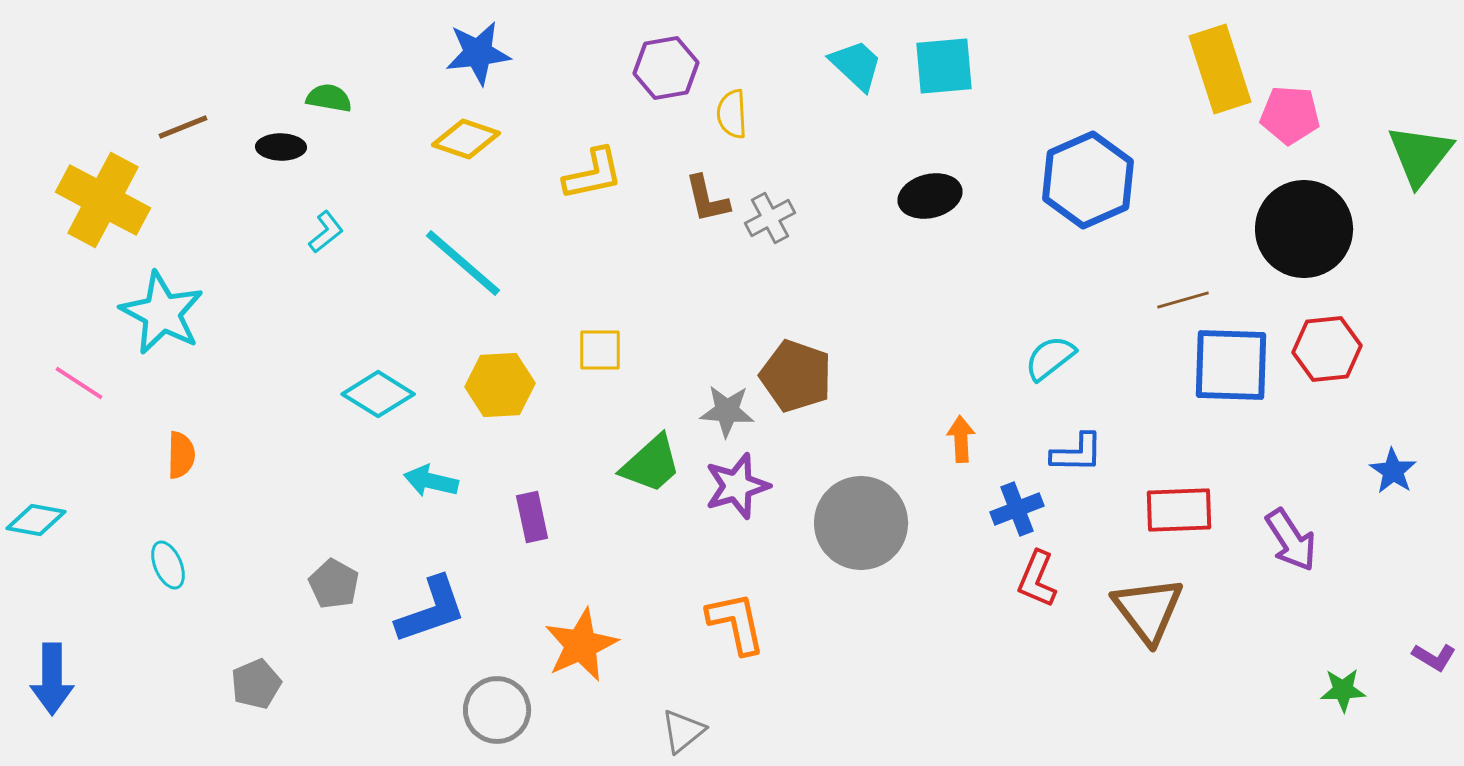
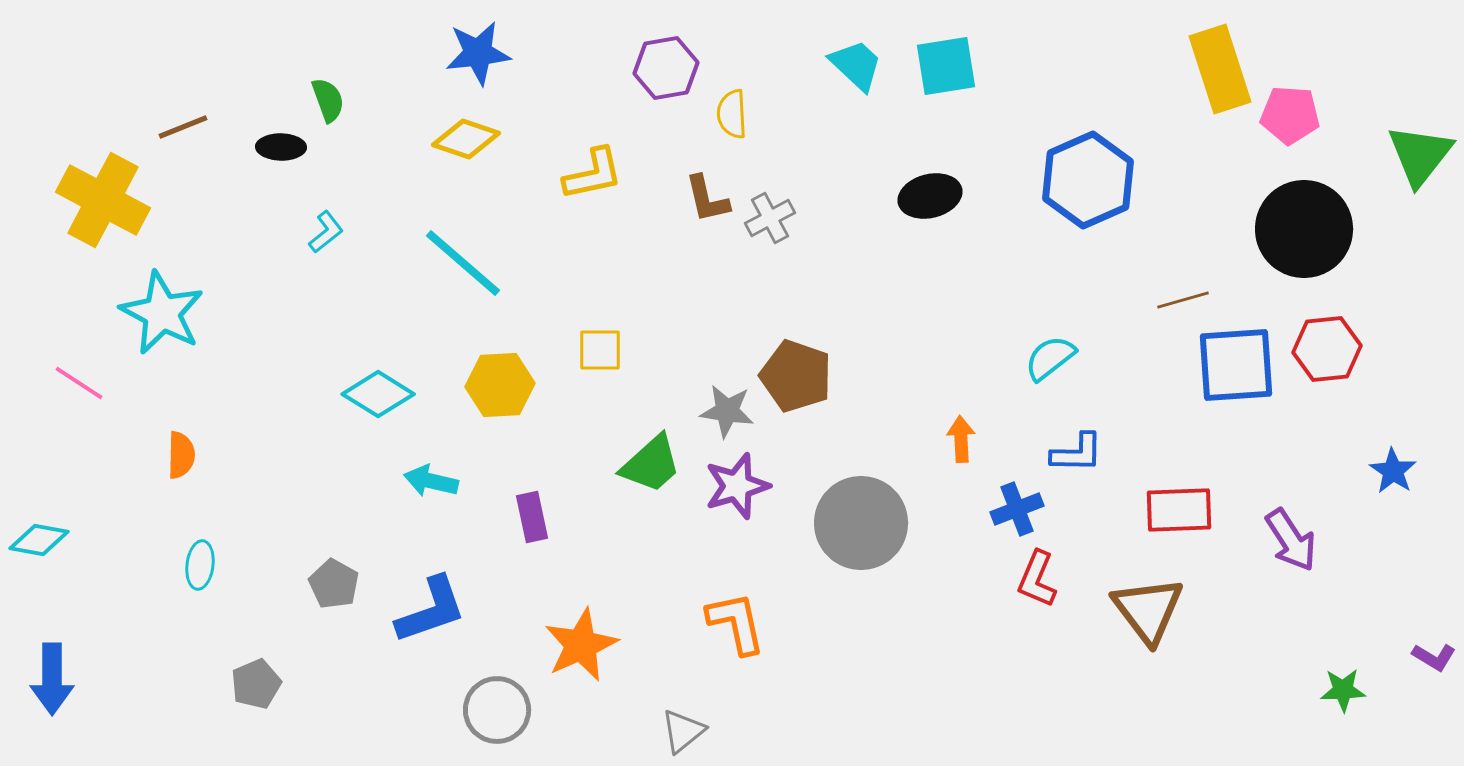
cyan square at (944, 66): moved 2 px right; rotated 4 degrees counterclockwise
green semicircle at (329, 98): moved 1 px left, 2 px down; rotated 60 degrees clockwise
blue square at (1231, 365): moved 5 px right; rotated 6 degrees counterclockwise
gray star at (727, 411): rotated 4 degrees clockwise
cyan diamond at (36, 520): moved 3 px right, 20 px down
cyan ellipse at (168, 565): moved 32 px right; rotated 30 degrees clockwise
